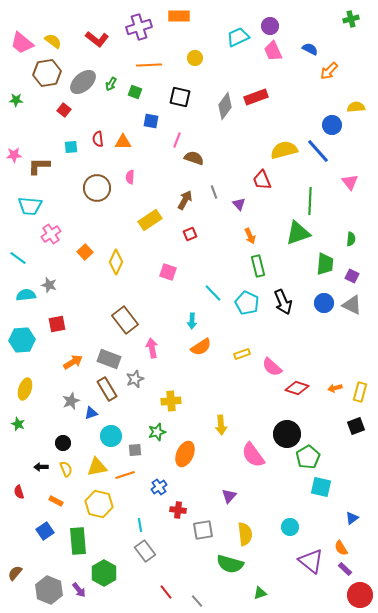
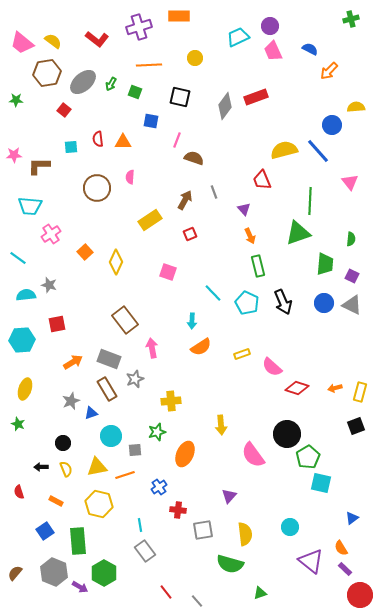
purple triangle at (239, 204): moved 5 px right, 5 px down
cyan square at (321, 487): moved 4 px up
gray hexagon at (49, 590): moved 5 px right, 18 px up
purple arrow at (79, 590): moved 1 px right, 3 px up; rotated 21 degrees counterclockwise
